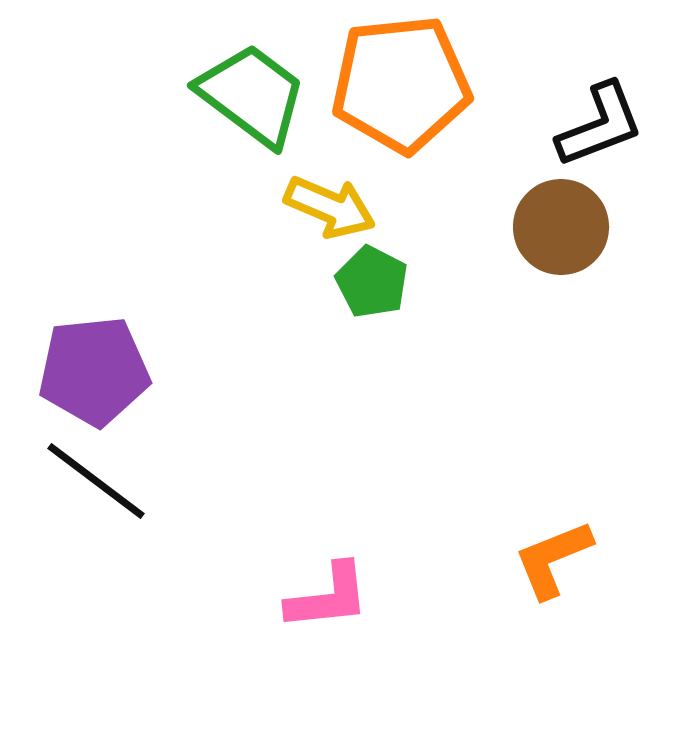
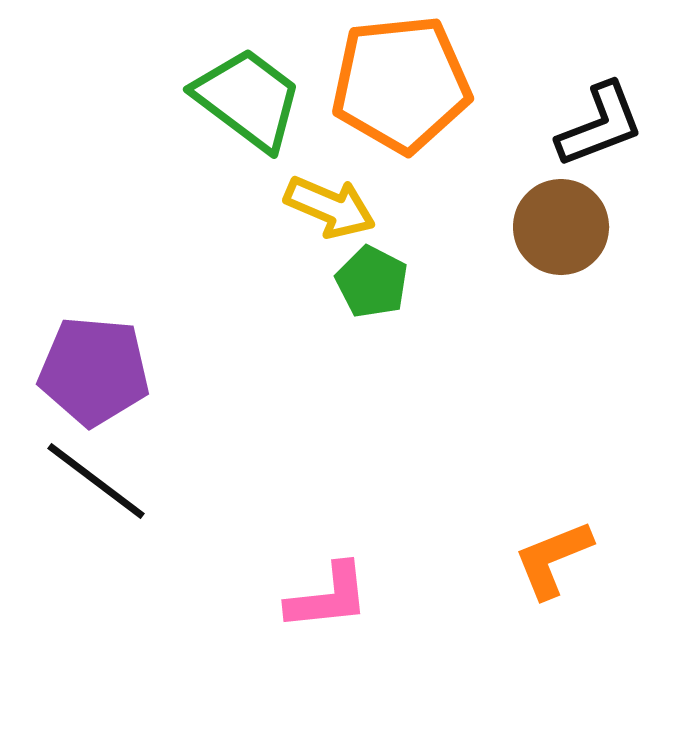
green trapezoid: moved 4 px left, 4 px down
purple pentagon: rotated 11 degrees clockwise
